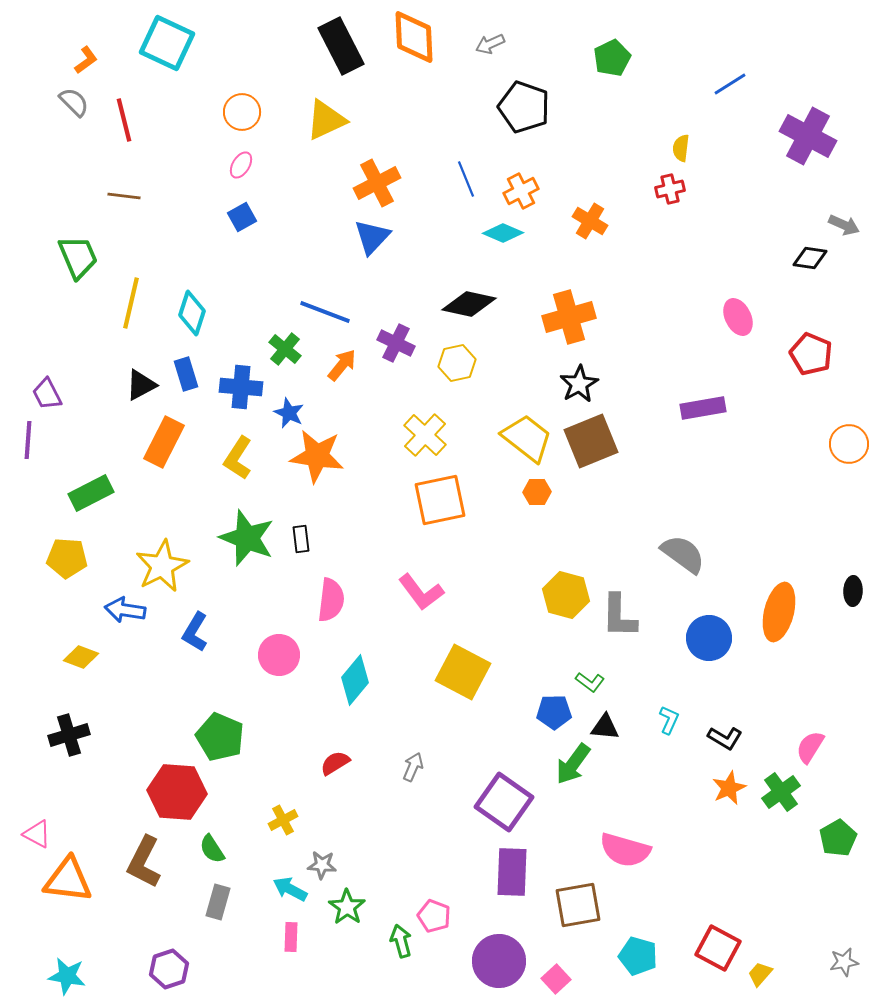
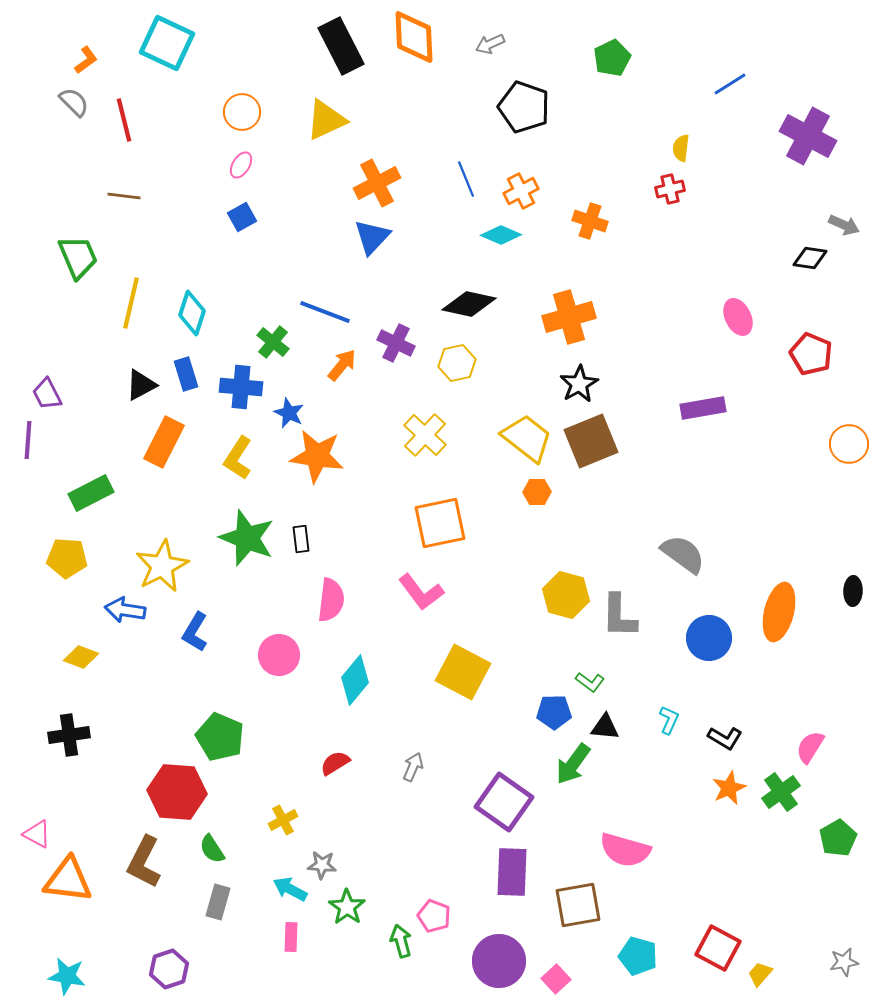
orange cross at (590, 221): rotated 12 degrees counterclockwise
cyan diamond at (503, 233): moved 2 px left, 2 px down
green cross at (285, 349): moved 12 px left, 7 px up
orange square at (440, 500): moved 23 px down
black cross at (69, 735): rotated 9 degrees clockwise
